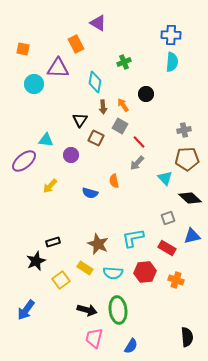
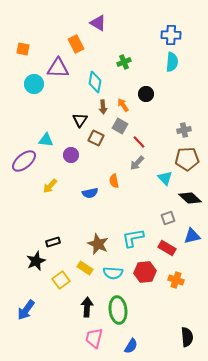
blue semicircle at (90, 193): rotated 28 degrees counterclockwise
black arrow at (87, 310): moved 3 px up; rotated 102 degrees counterclockwise
